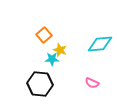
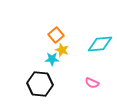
orange square: moved 12 px right
yellow star: moved 2 px right
